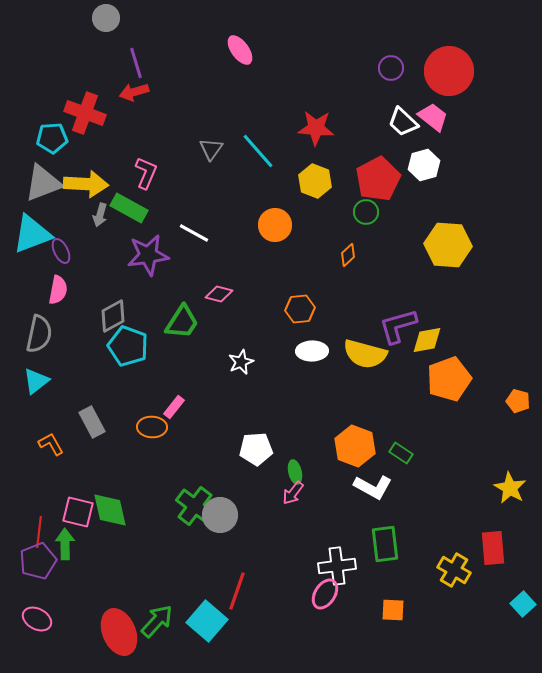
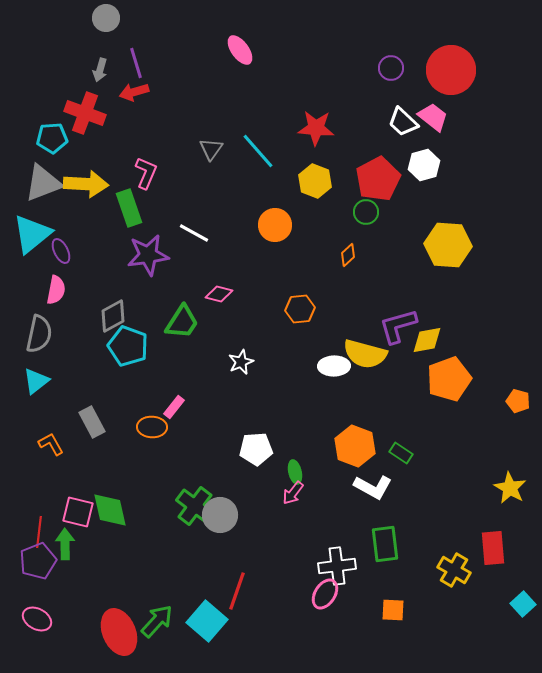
red circle at (449, 71): moved 2 px right, 1 px up
green rectangle at (129, 208): rotated 42 degrees clockwise
gray arrow at (100, 215): moved 145 px up
cyan triangle at (32, 234): rotated 18 degrees counterclockwise
pink semicircle at (58, 290): moved 2 px left
white ellipse at (312, 351): moved 22 px right, 15 px down
